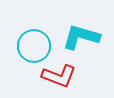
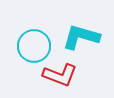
red L-shape: moved 1 px right, 1 px up
